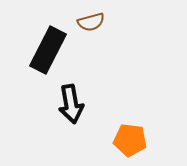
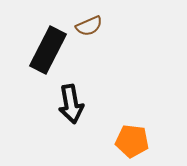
brown semicircle: moved 2 px left, 4 px down; rotated 8 degrees counterclockwise
orange pentagon: moved 2 px right, 1 px down
